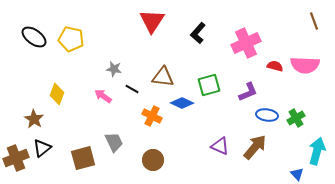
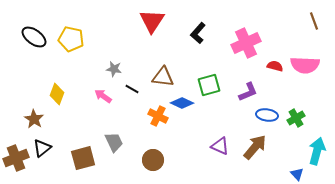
orange cross: moved 6 px right
